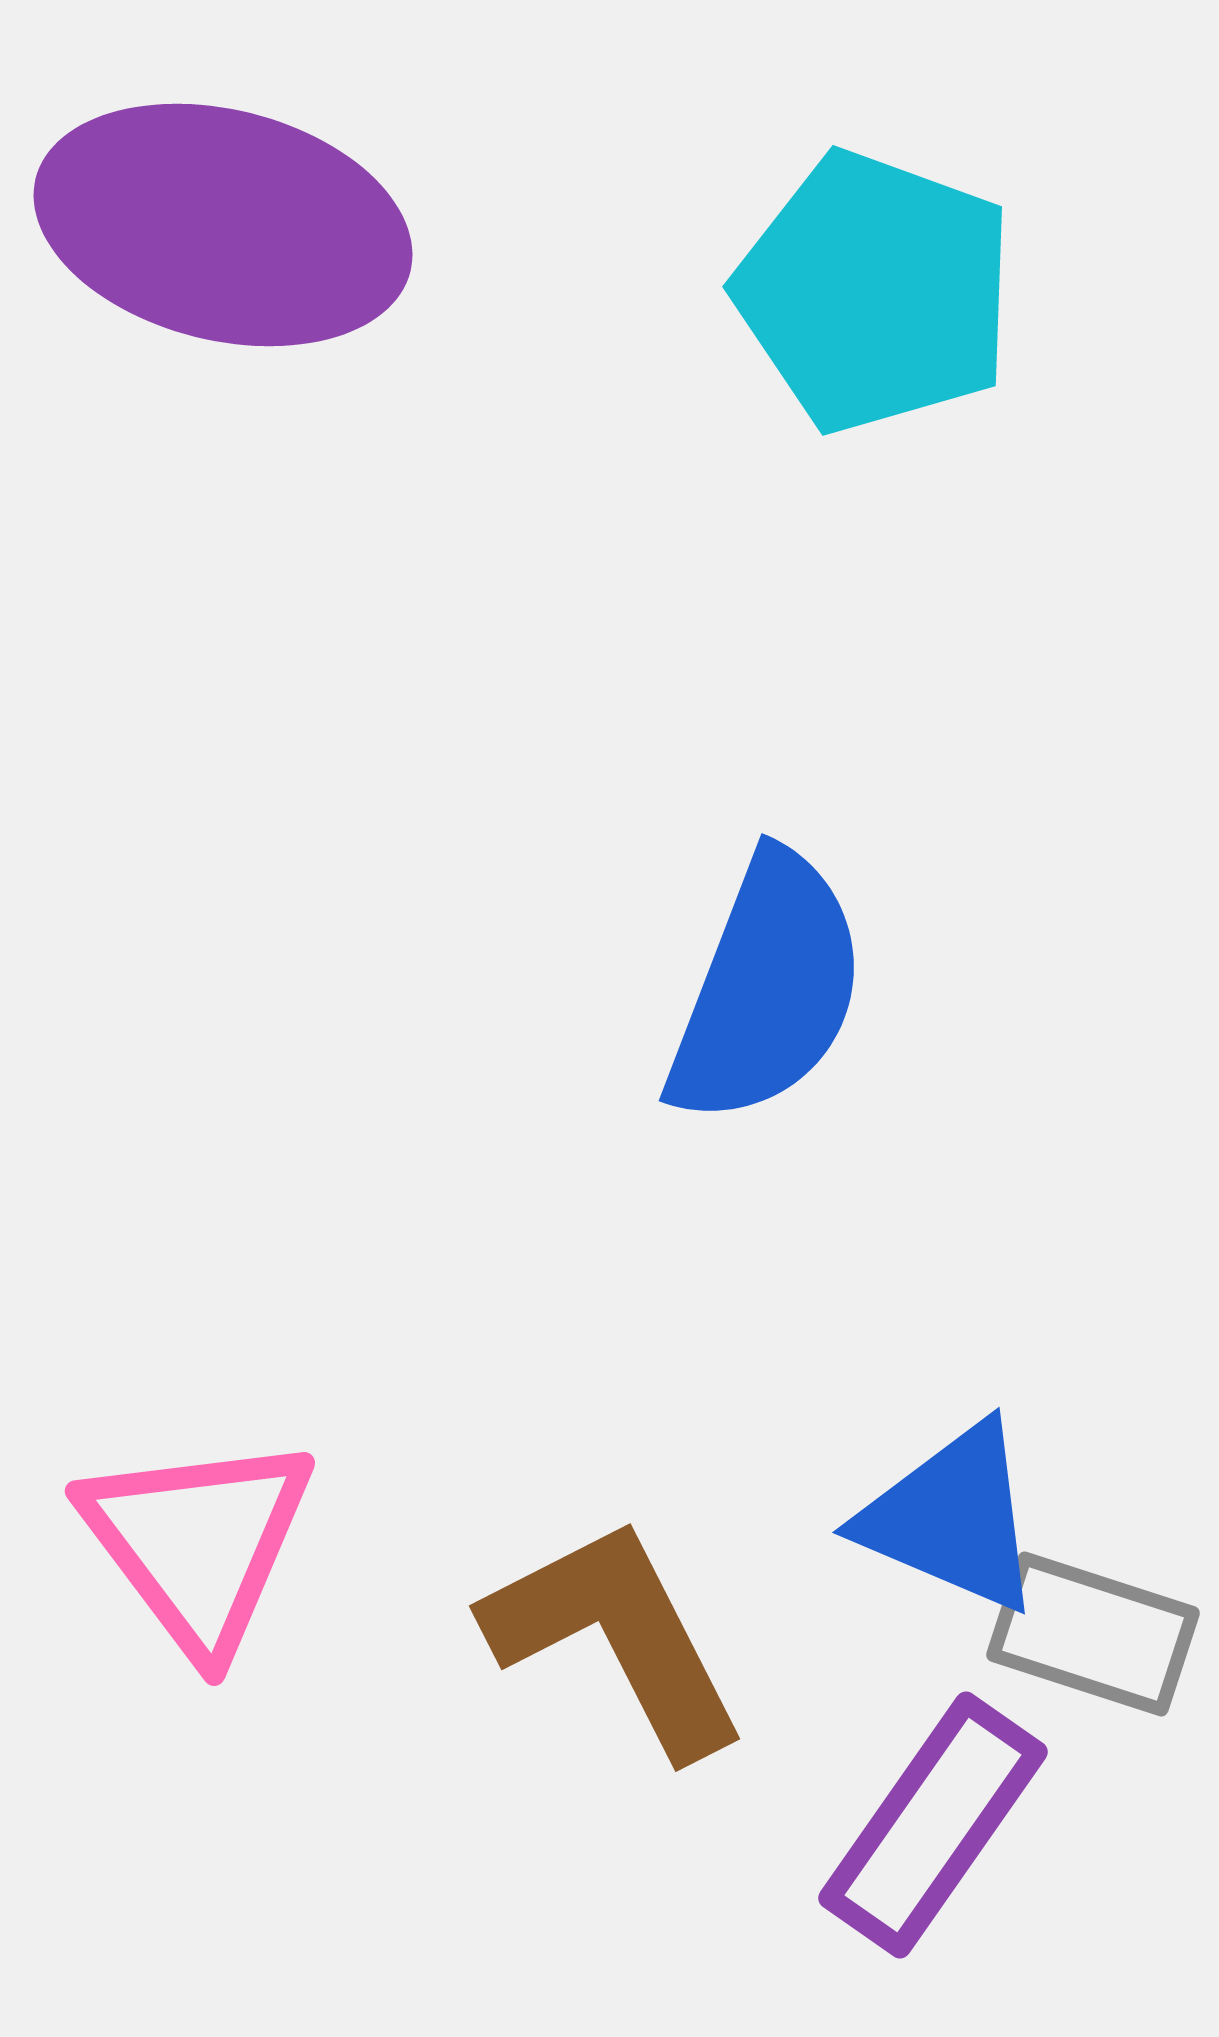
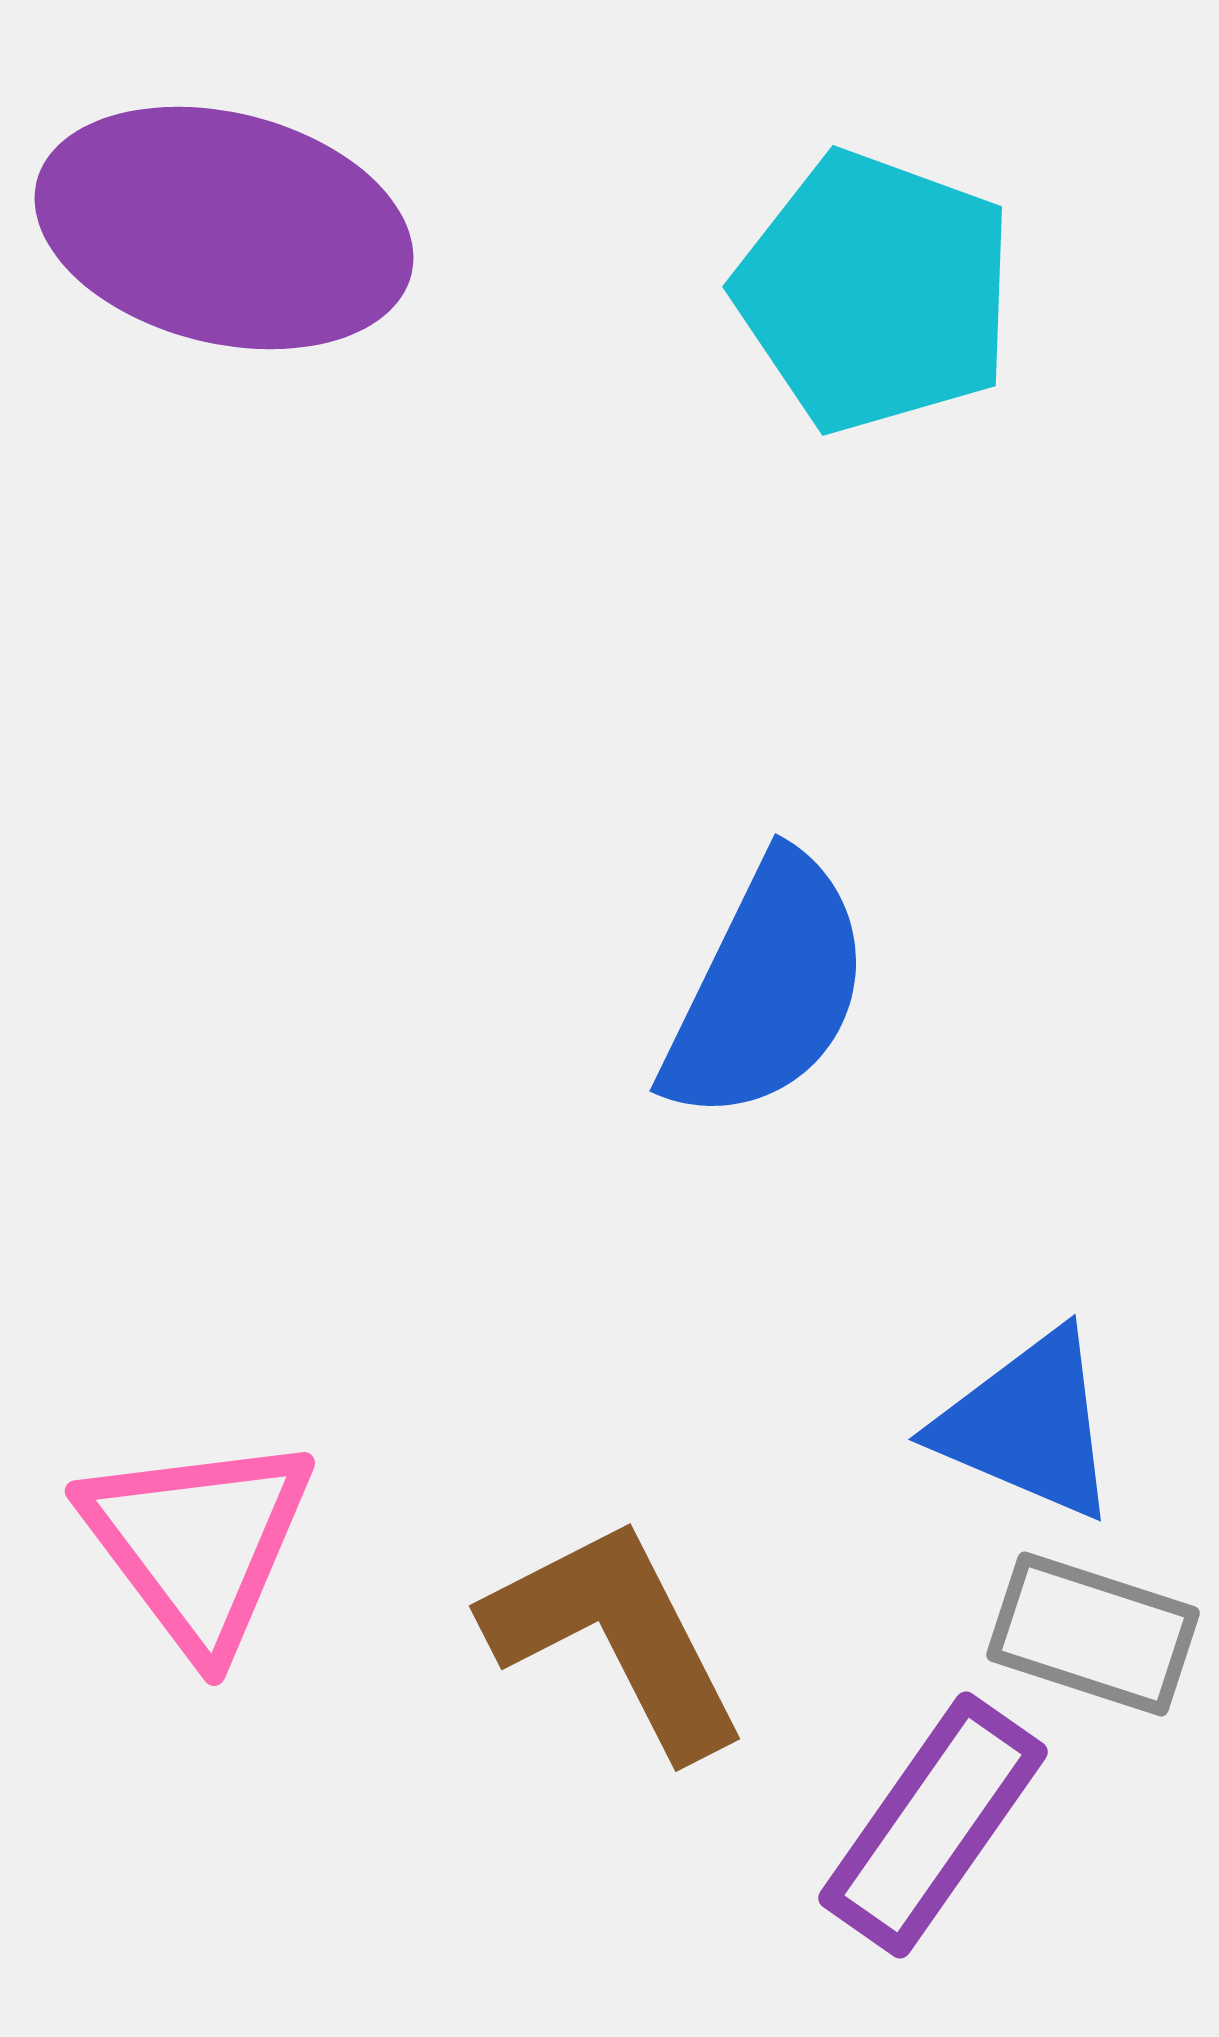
purple ellipse: moved 1 px right, 3 px down
blue semicircle: rotated 5 degrees clockwise
blue triangle: moved 76 px right, 93 px up
